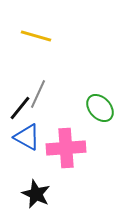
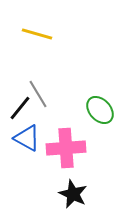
yellow line: moved 1 px right, 2 px up
gray line: rotated 56 degrees counterclockwise
green ellipse: moved 2 px down
blue triangle: moved 1 px down
black star: moved 37 px right
